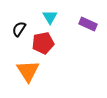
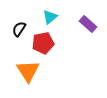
cyan triangle: rotated 21 degrees clockwise
purple rectangle: rotated 18 degrees clockwise
